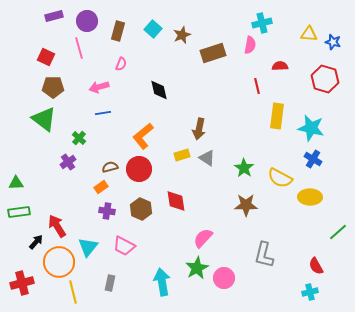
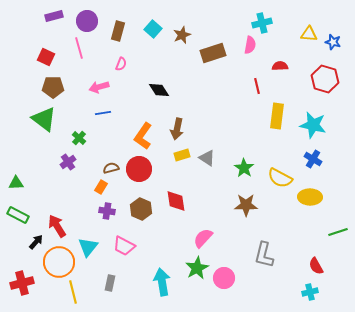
black diamond at (159, 90): rotated 20 degrees counterclockwise
cyan star at (311, 128): moved 2 px right, 3 px up
brown arrow at (199, 129): moved 22 px left
orange L-shape at (143, 136): rotated 16 degrees counterclockwise
brown semicircle at (110, 167): moved 1 px right, 1 px down
orange rectangle at (101, 187): rotated 24 degrees counterclockwise
green rectangle at (19, 212): moved 1 px left, 3 px down; rotated 35 degrees clockwise
green line at (338, 232): rotated 24 degrees clockwise
